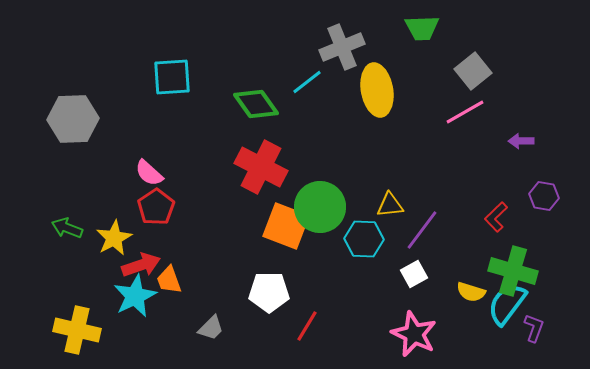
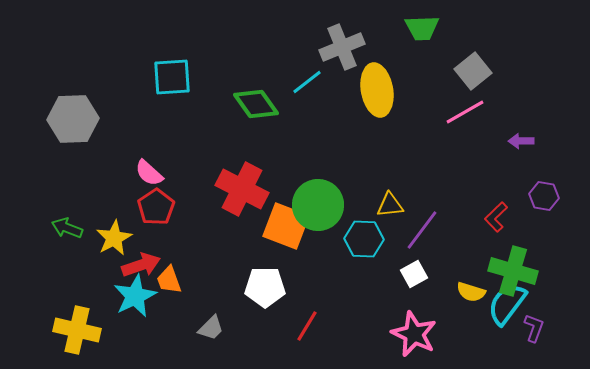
red cross: moved 19 px left, 22 px down
green circle: moved 2 px left, 2 px up
white pentagon: moved 4 px left, 5 px up
